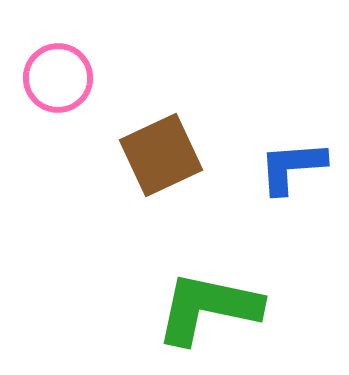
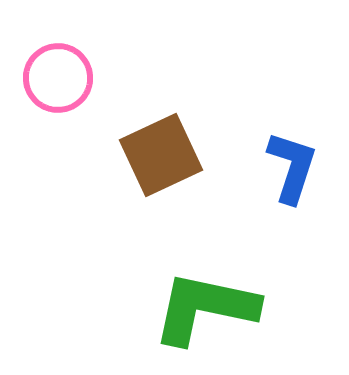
blue L-shape: rotated 112 degrees clockwise
green L-shape: moved 3 px left
